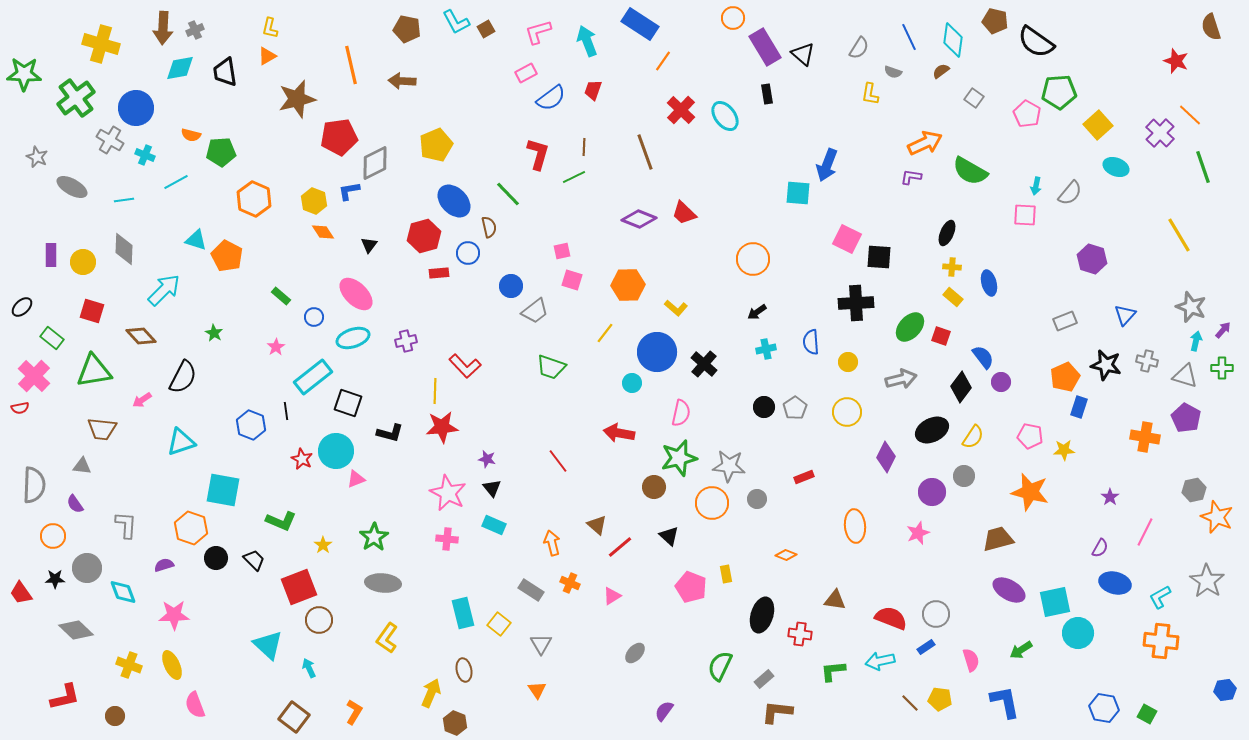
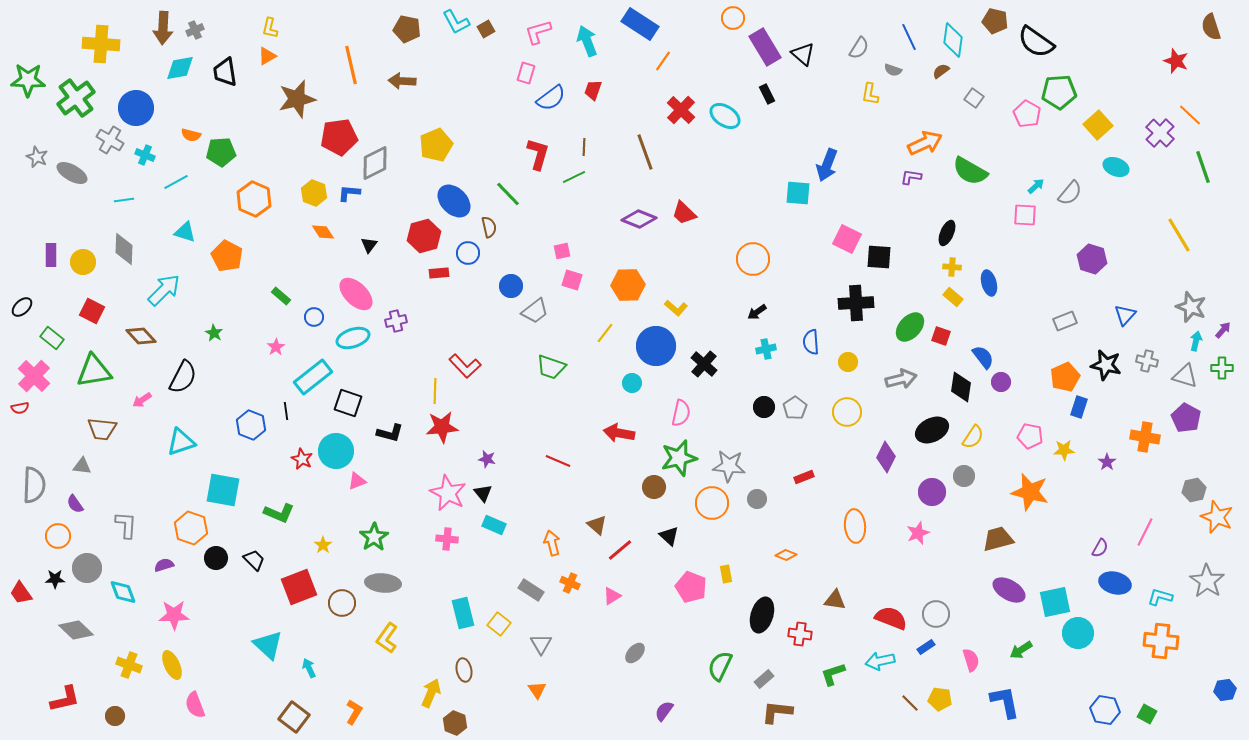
yellow cross at (101, 44): rotated 12 degrees counterclockwise
gray semicircle at (893, 72): moved 2 px up
pink rectangle at (526, 73): rotated 45 degrees counterclockwise
green star at (24, 74): moved 4 px right, 6 px down
black rectangle at (767, 94): rotated 18 degrees counterclockwise
cyan ellipse at (725, 116): rotated 20 degrees counterclockwise
cyan arrow at (1036, 186): rotated 144 degrees counterclockwise
gray ellipse at (72, 187): moved 14 px up
blue L-shape at (349, 191): moved 2 px down; rotated 15 degrees clockwise
yellow hexagon at (314, 201): moved 8 px up
cyan triangle at (196, 240): moved 11 px left, 8 px up
red square at (92, 311): rotated 10 degrees clockwise
purple cross at (406, 341): moved 10 px left, 20 px up
blue circle at (657, 352): moved 1 px left, 6 px up
black diamond at (961, 387): rotated 28 degrees counterclockwise
red line at (558, 461): rotated 30 degrees counterclockwise
pink triangle at (356, 479): moved 1 px right, 2 px down
black triangle at (492, 488): moved 9 px left, 5 px down
purple star at (1110, 497): moved 3 px left, 35 px up
green L-shape at (281, 521): moved 2 px left, 8 px up
orange circle at (53, 536): moved 5 px right
red line at (620, 547): moved 3 px down
cyan L-shape at (1160, 597): rotated 45 degrees clockwise
brown circle at (319, 620): moved 23 px right, 17 px up
green L-shape at (833, 671): moved 3 px down; rotated 12 degrees counterclockwise
red L-shape at (65, 697): moved 2 px down
blue hexagon at (1104, 708): moved 1 px right, 2 px down
